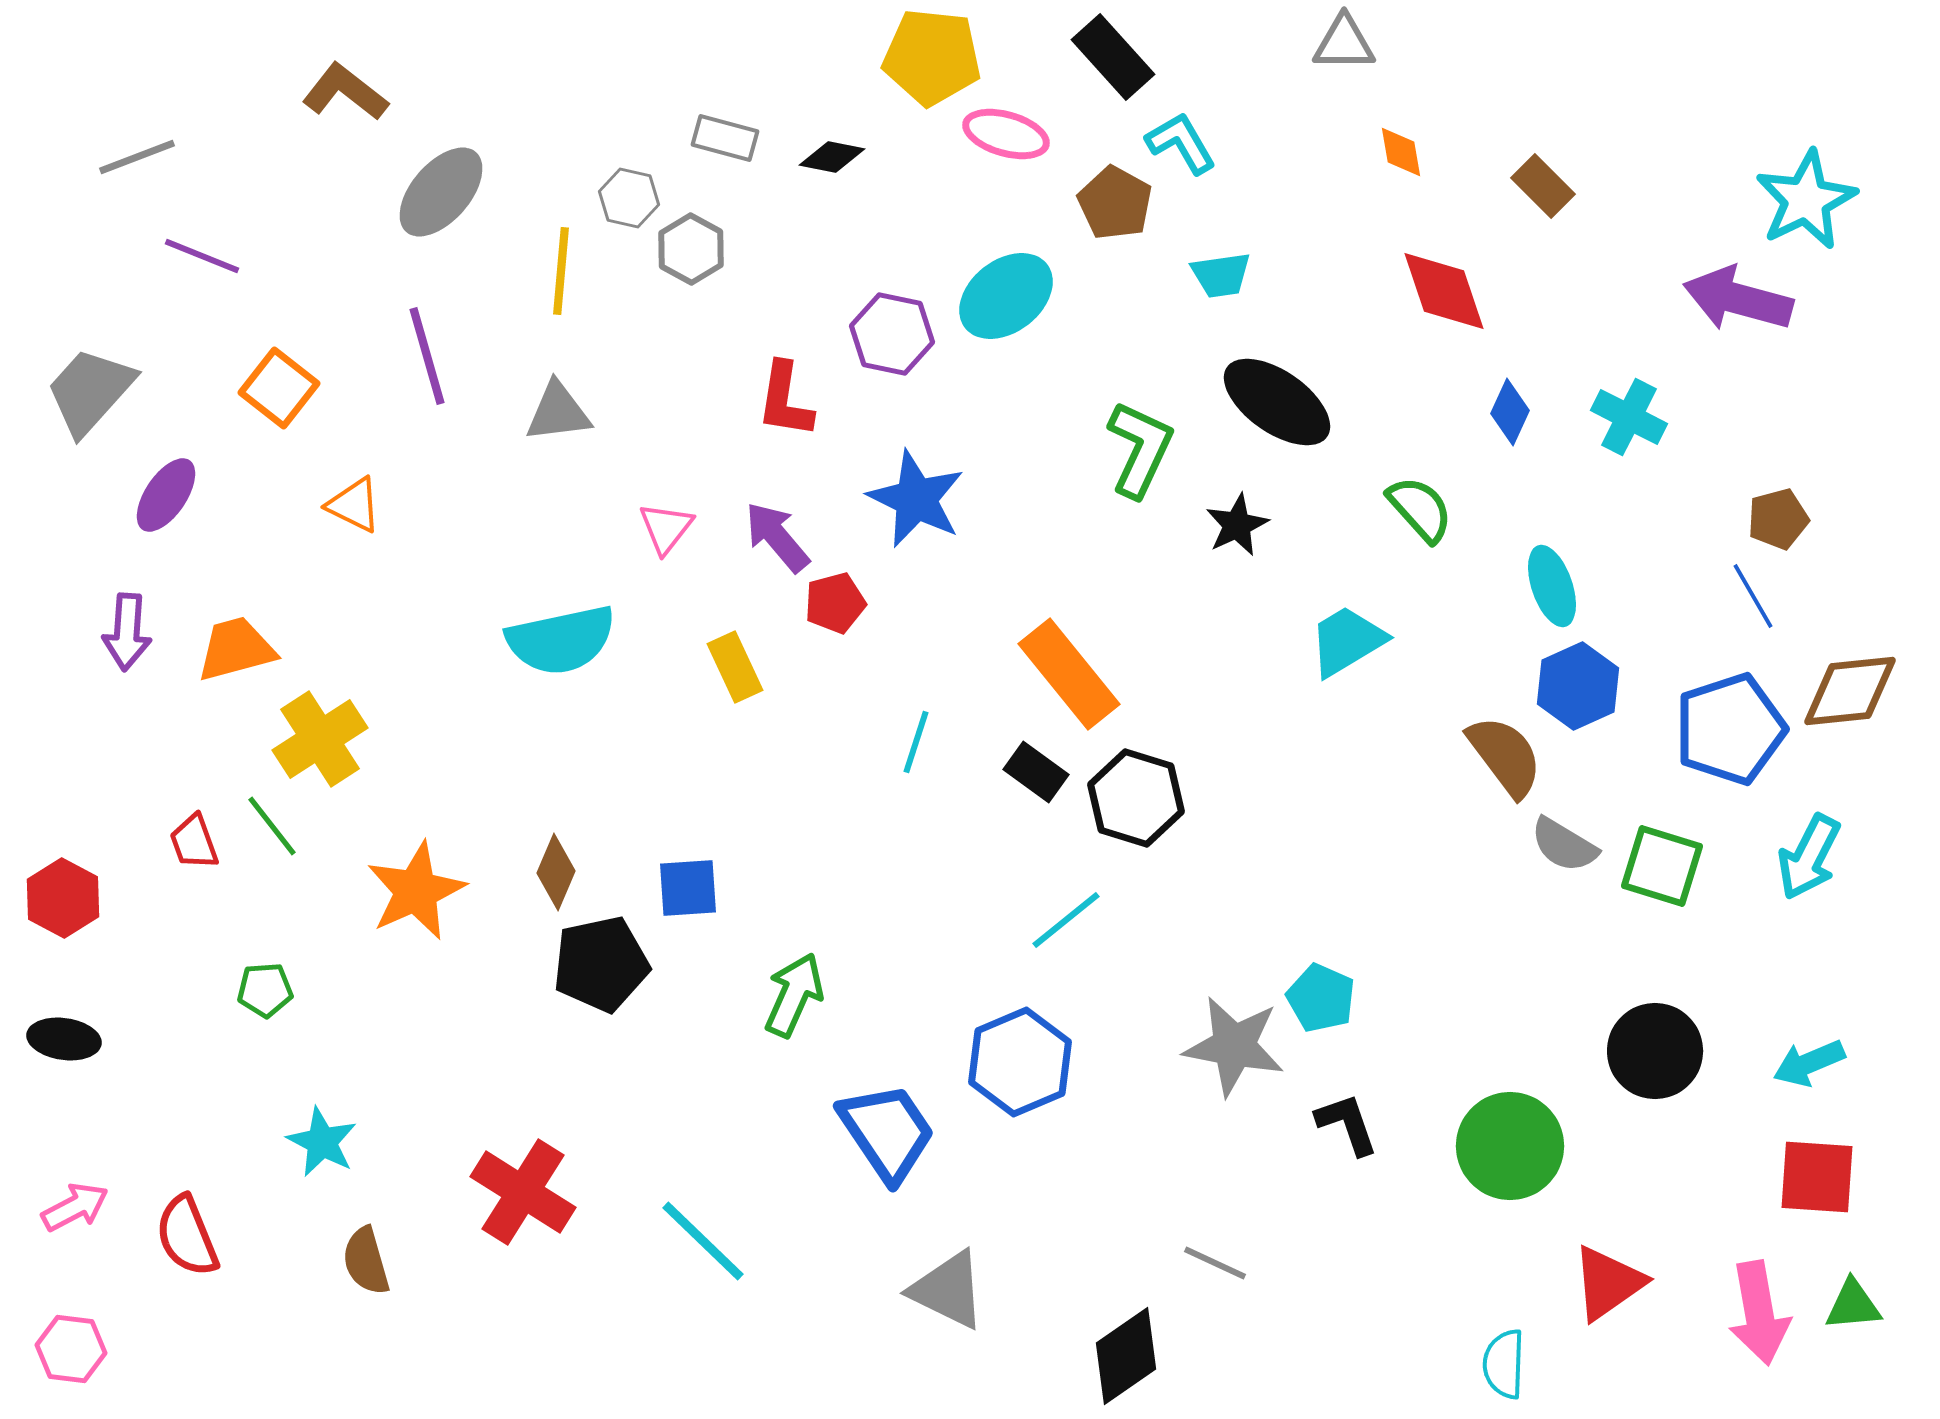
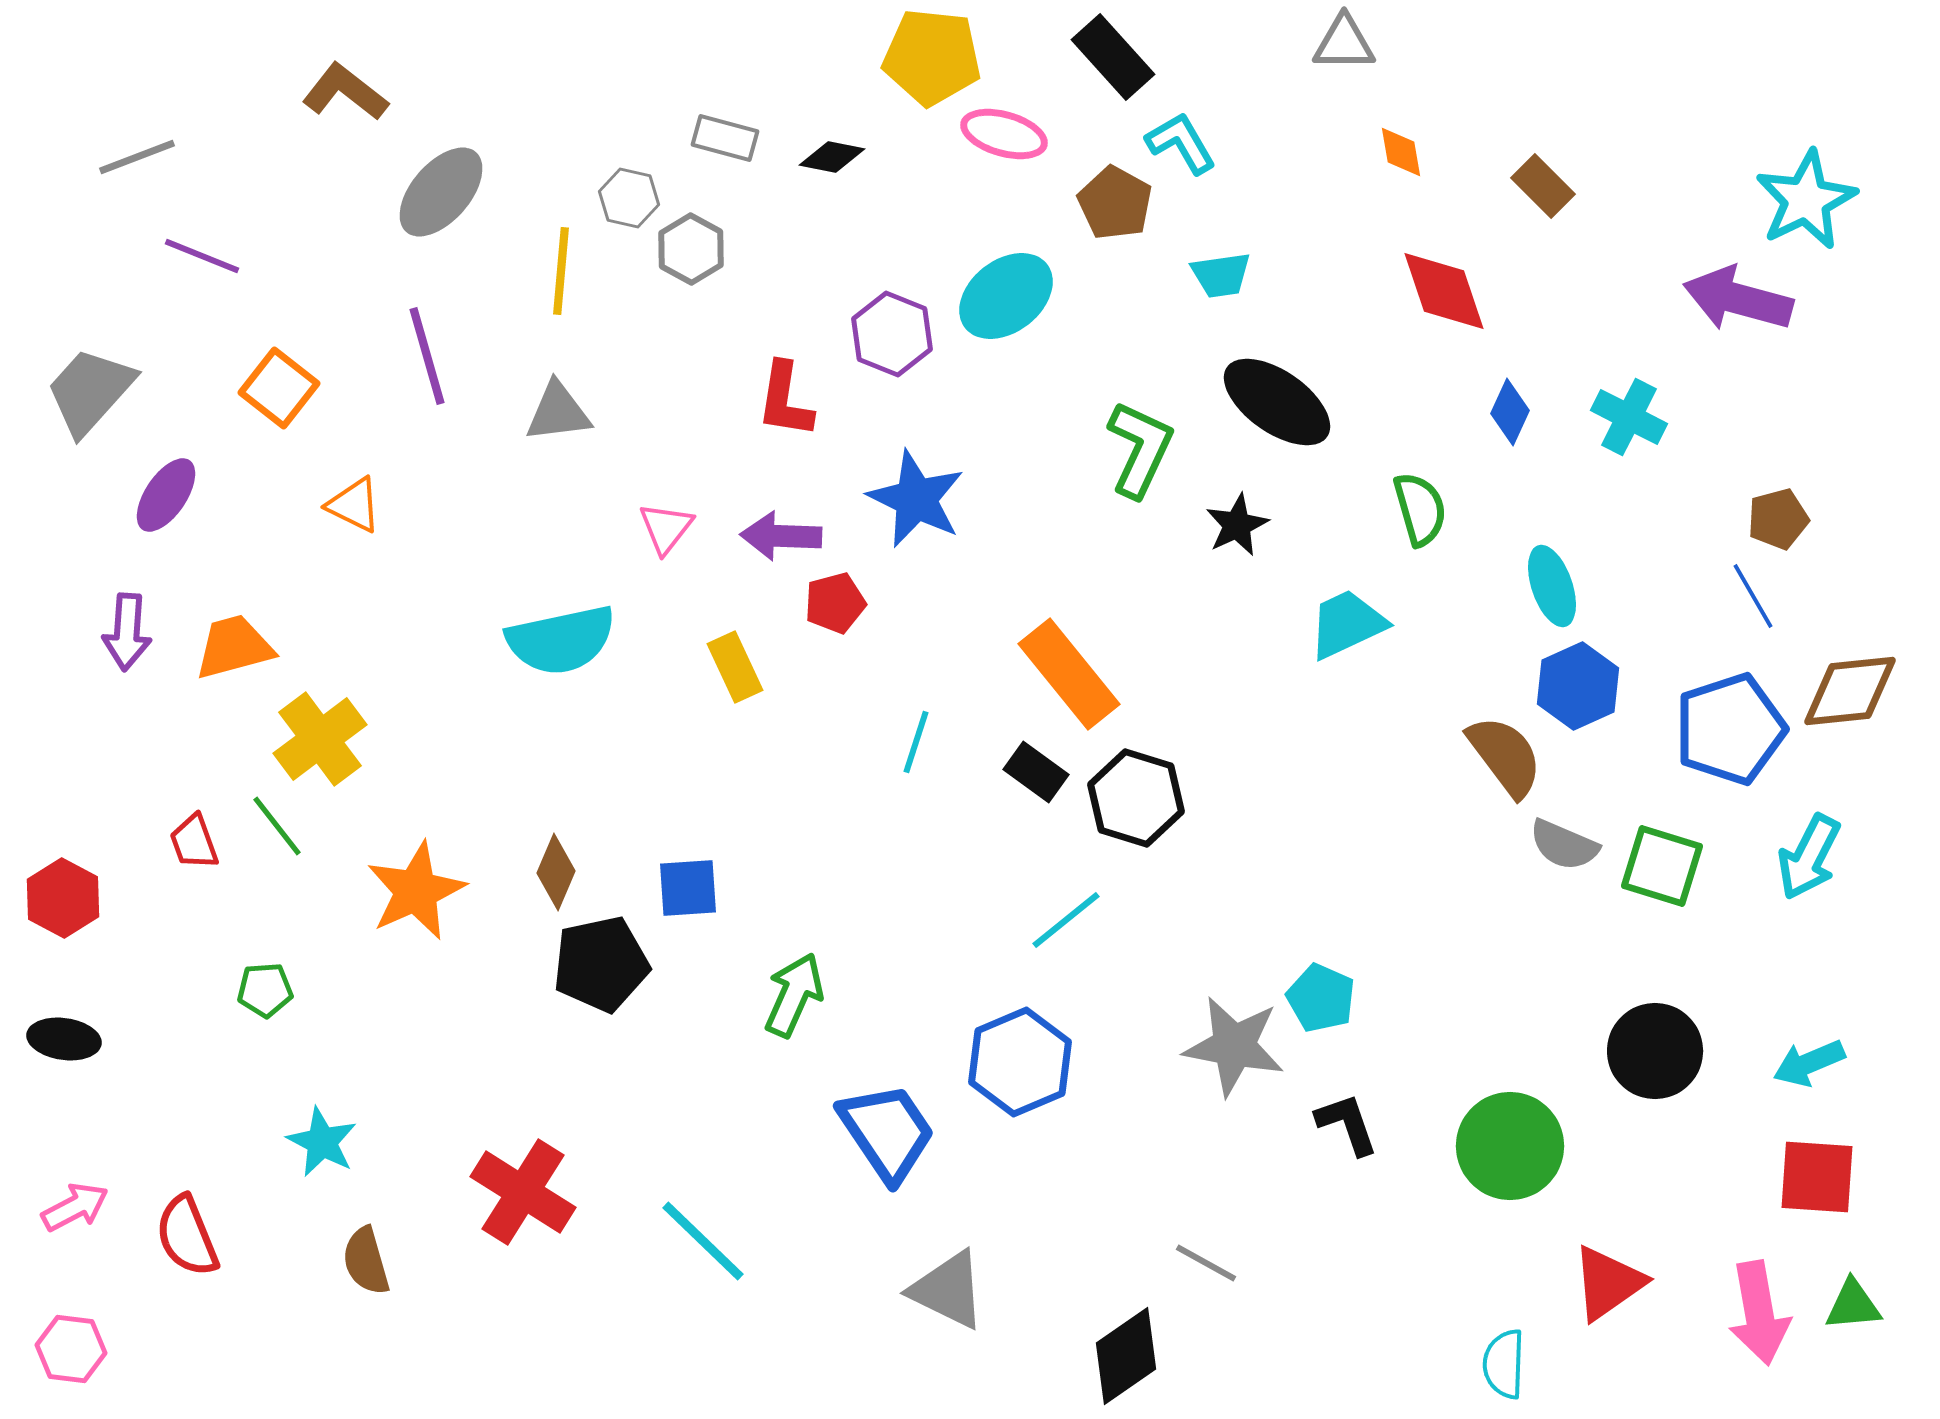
pink ellipse at (1006, 134): moved 2 px left
purple hexagon at (892, 334): rotated 10 degrees clockwise
green semicircle at (1420, 509): rotated 26 degrees clockwise
purple arrow at (777, 537): moved 4 px right, 1 px up; rotated 48 degrees counterclockwise
cyan trapezoid at (1347, 641): moved 17 px up; rotated 6 degrees clockwise
orange trapezoid at (236, 649): moved 2 px left, 2 px up
yellow cross at (320, 739): rotated 4 degrees counterclockwise
green line at (272, 826): moved 5 px right
gray semicircle at (1564, 845): rotated 8 degrees counterclockwise
gray line at (1215, 1263): moved 9 px left; rotated 4 degrees clockwise
